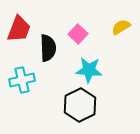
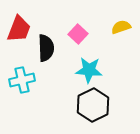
yellow semicircle: rotated 12 degrees clockwise
black semicircle: moved 2 px left
black hexagon: moved 13 px right
